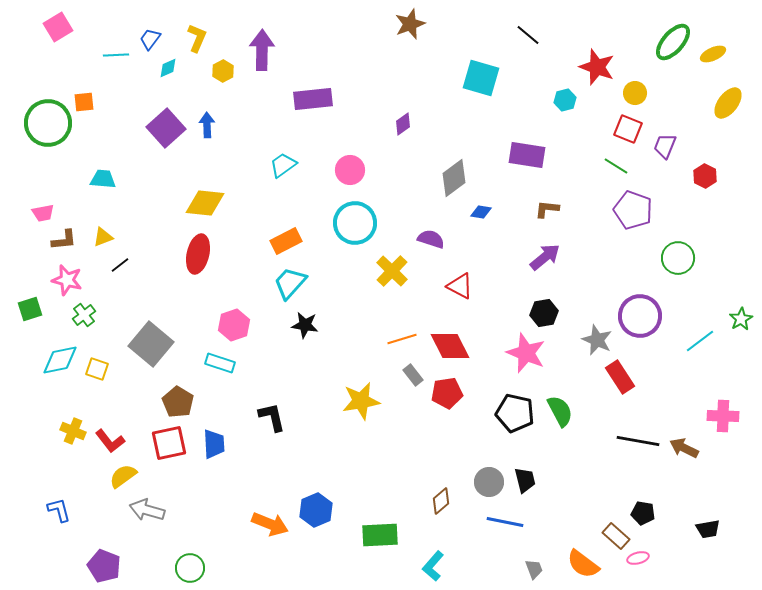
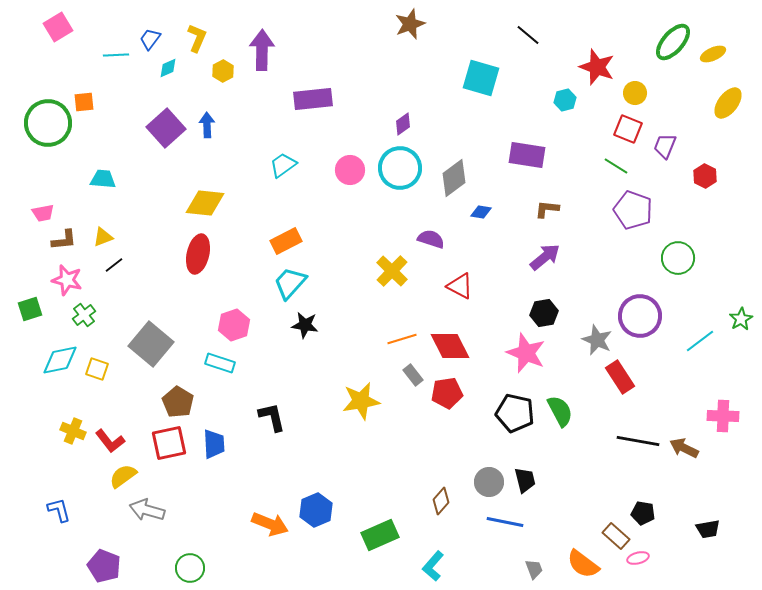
cyan circle at (355, 223): moved 45 px right, 55 px up
black line at (120, 265): moved 6 px left
brown diamond at (441, 501): rotated 8 degrees counterclockwise
green rectangle at (380, 535): rotated 21 degrees counterclockwise
